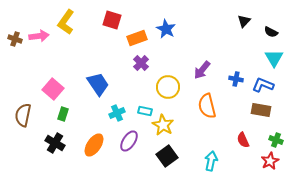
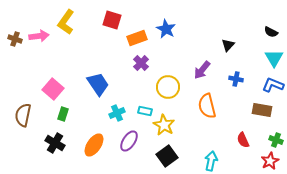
black triangle: moved 16 px left, 24 px down
blue L-shape: moved 10 px right
brown rectangle: moved 1 px right
yellow star: moved 1 px right
